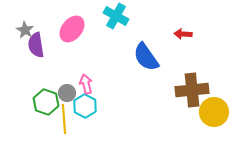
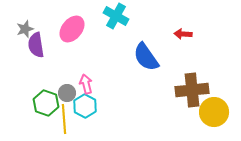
gray star: moved 1 px up; rotated 24 degrees clockwise
green hexagon: moved 1 px down
